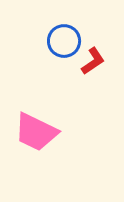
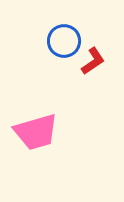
pink trapezoid: rotated 42 degrees counterclockwise
